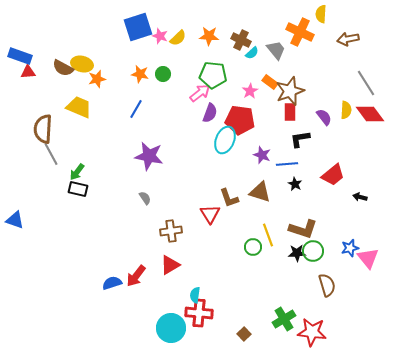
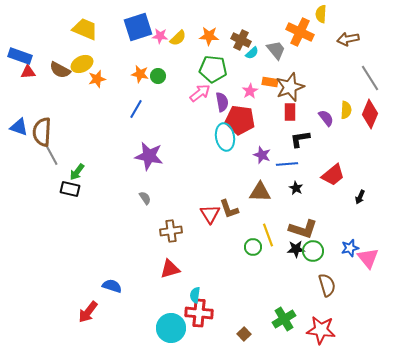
pink star at (160, 36): rotated 14 degrees counterclockwise
yellow ellipse at (82, 64): rotated 40 degrees counterclockwise
brown semicircle at (63, 68): moved 3 px left, 2 px down
green circle at (163, 74): moved 5 px left, 2 px down
green pentagon at (213, 75): moved 6 px up
orange rectangle at (270, 82): rotated 28 degrees counterclockwise
gray line at (366, 83): moved 4 px right, 5 px up
brown star at (290, 91): moved 4 px up
yellow trapezoid at (79, 107): moved 6 px right, 78 px up
purple semicircle at (210, 113): moved 12 px right, 11 px up; rotated 30 degrees counterclockwise
red diamond at (370, 114): rotated 60 degrees clockwise
purple semicircle at (324, 117): moved 2 px right, 1 px down
brown semicircle at (43, 129): moved 1 px left, 3 px down
cyan ellipse at (225, 140): moved 3 px up; rotated 32 degrees counterclockwise
black star at (295, 184): moved 1 px right, 4 px down
black rectangle at (78, 189): moved 8 px left
brown triangle at (260, 192): rotated 15 degrees counterclockwise
black arrow at (360, 197): rotated 80 degrees counterclockwise
brown L-shape at (229, 198): moved 11 px down
blue triangle at (15, 220): moved 4 px right, 93 px up
black star at (297, 253): moved 1 px left, 4 px up
red triangle at (170, 265): moved 4 px down; rotated 15 degrees clockwise
red arrow at (136, 276): moved 48 px left, 36 px down
blue semicircle at (112, 283): moved 3 px down; rotated 36 degrees clockwise
red star at (312, 332): moved 9 px right, 2 px up
